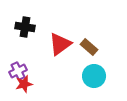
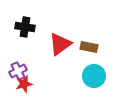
brown rectangle: rotated 30 degrees counterclockwise
